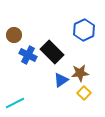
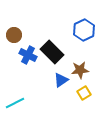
brown star: moved 3 px up
yellow square: rotated 16 degrees clockwise
